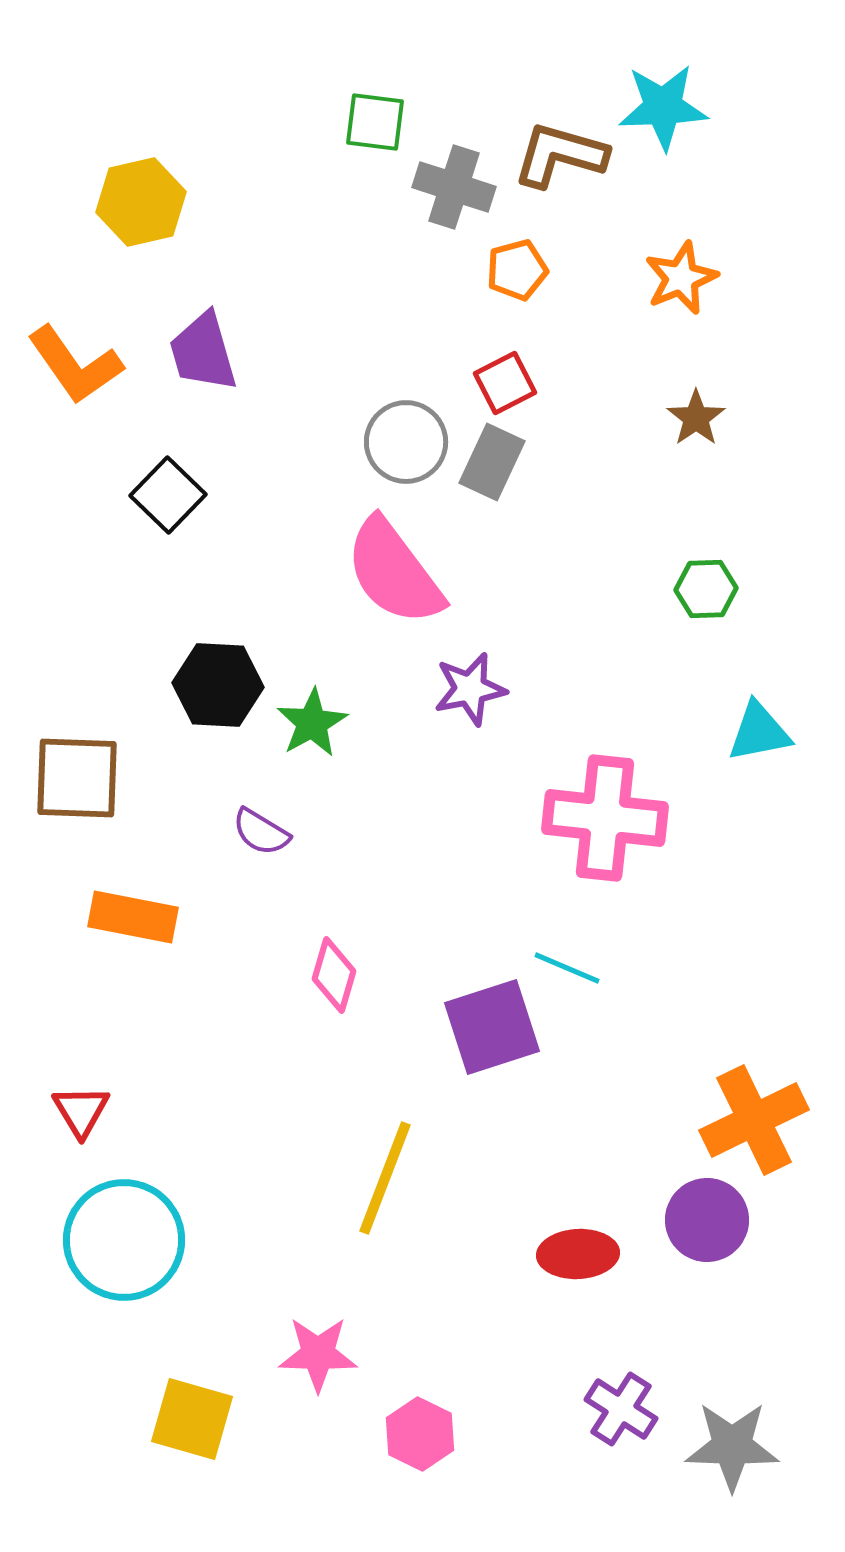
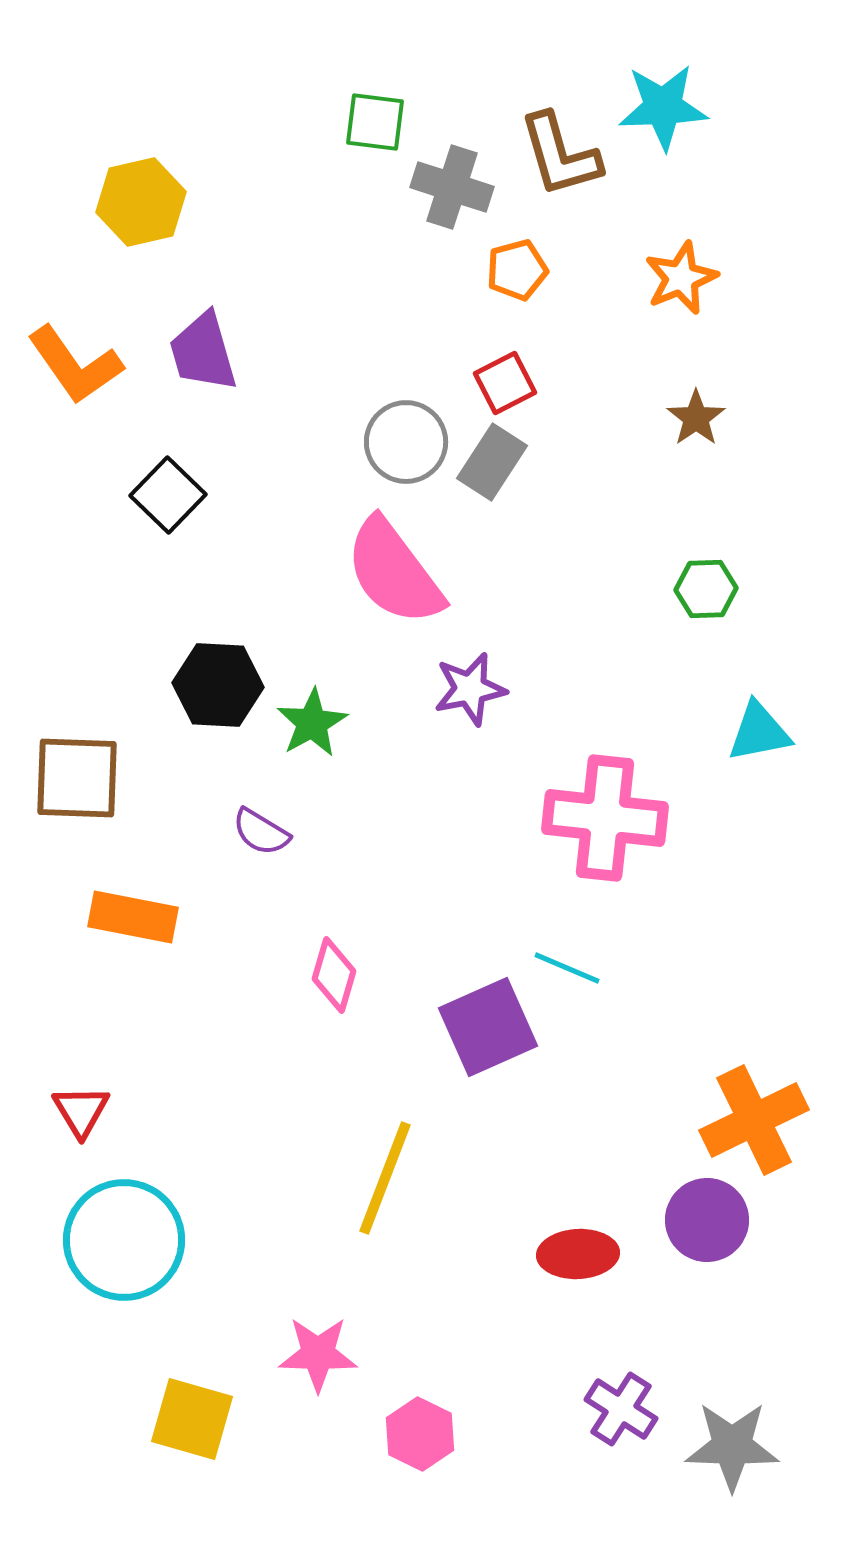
brown L-shape: rotated 122 degrees counterclockwise
gray cross: moved 2 px left
gray rectangle: rotated 8 degrees clockwise
purple square: moved 4 px left; rotated 6 degrees counterclockwise
